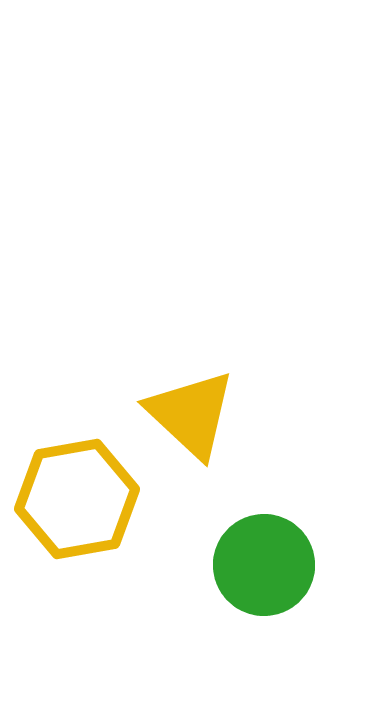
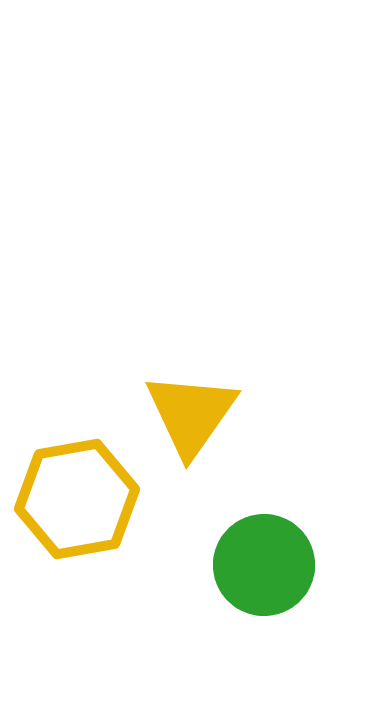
yellow triangle: rotated 22 degrees clockwise
